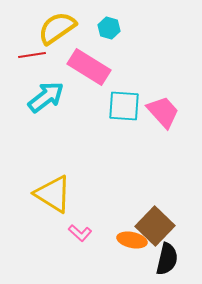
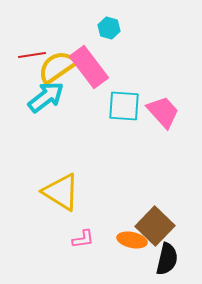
yellow semicircle: moved 39 px down
pink rectangle: rotated 21 degrees clockwise
yellow triangle: moved 8 px right, 2 px up
pink L-shape: moved 3 px right, 6 px down; rotated 50 degrees counterclockwise
